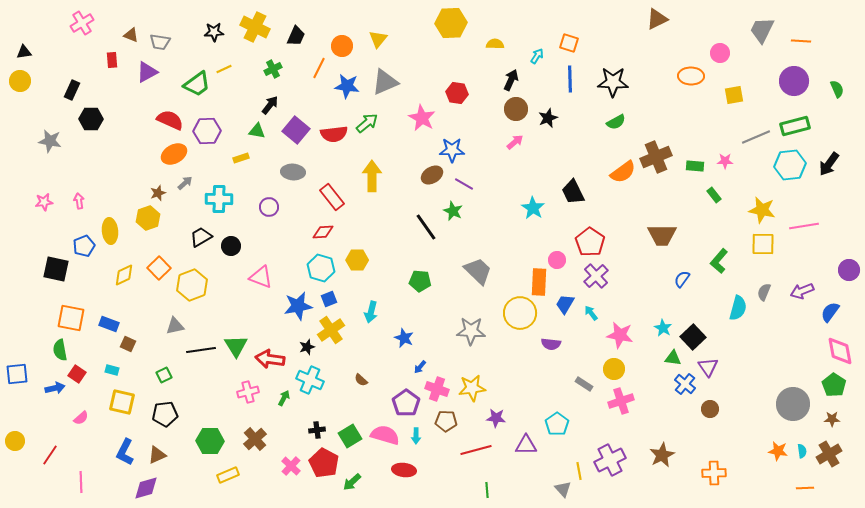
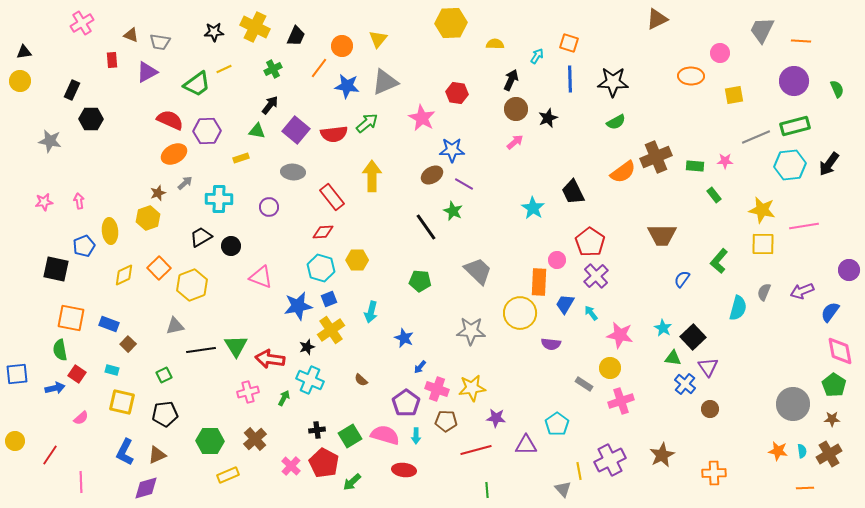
orange line at (319, 68): rotated 10 degrees clockwise
brown square at (128, 344): rotated 21 degrees clockwise
yellow circle at (614, 369): moved 4 px left, 1 px up
